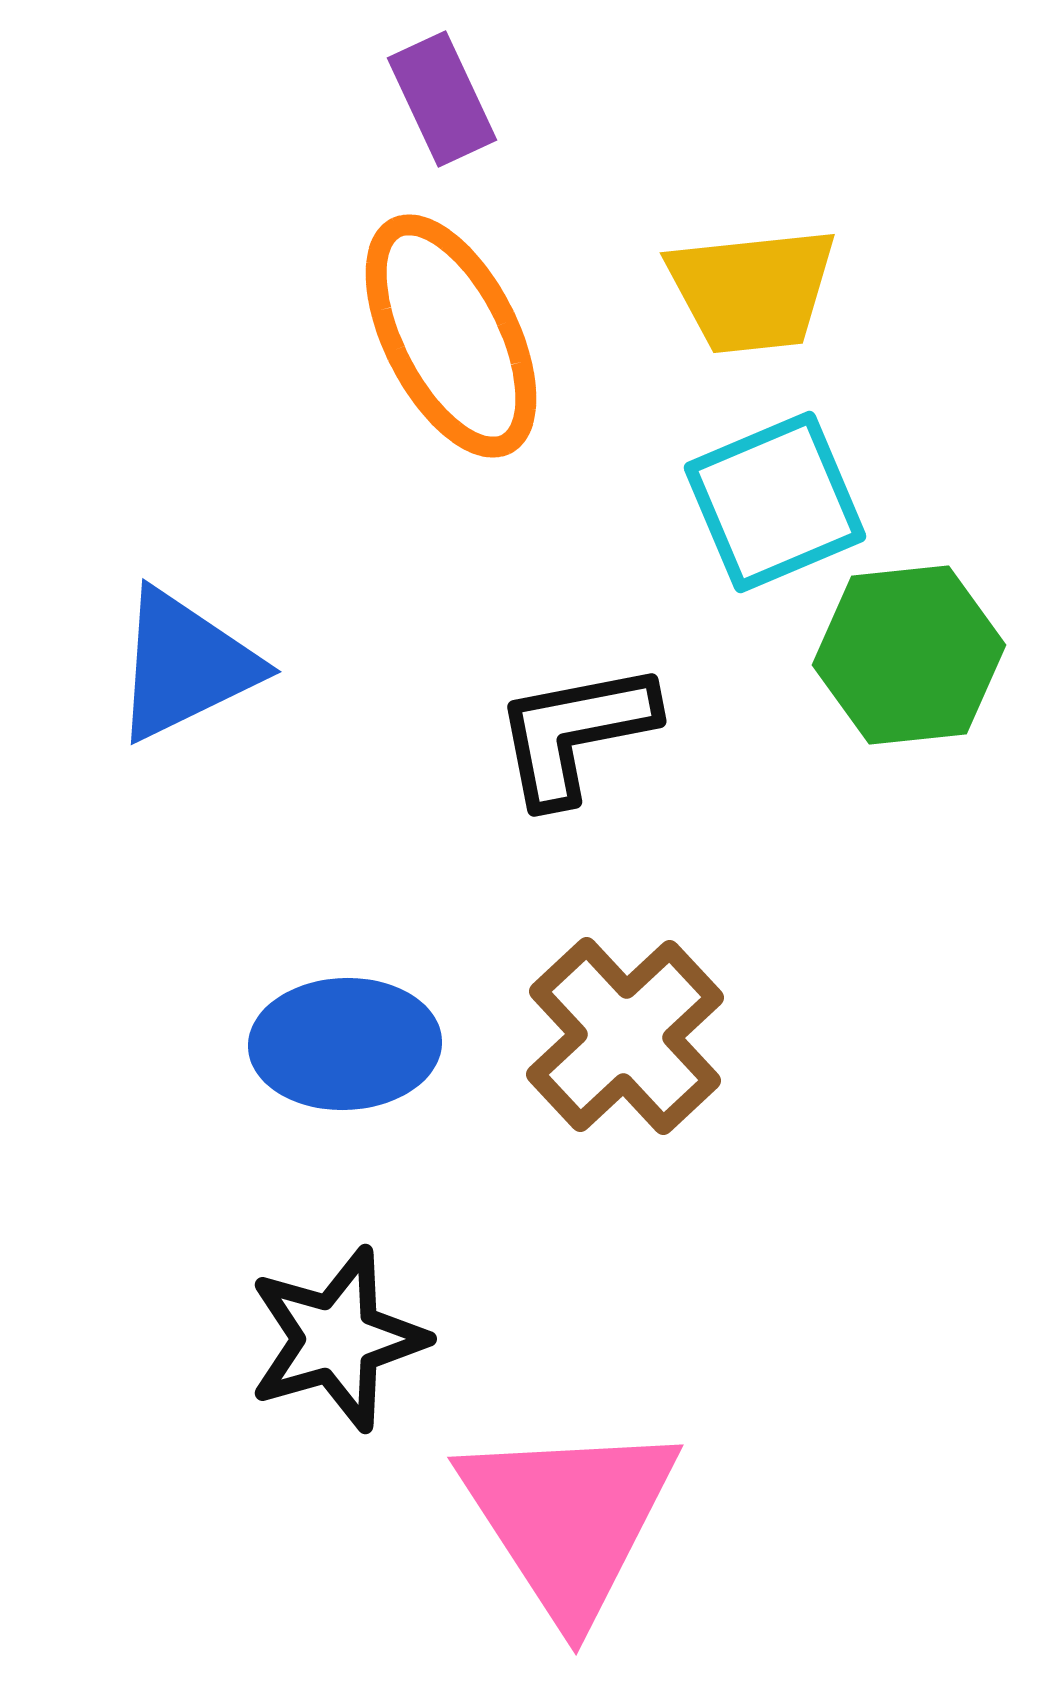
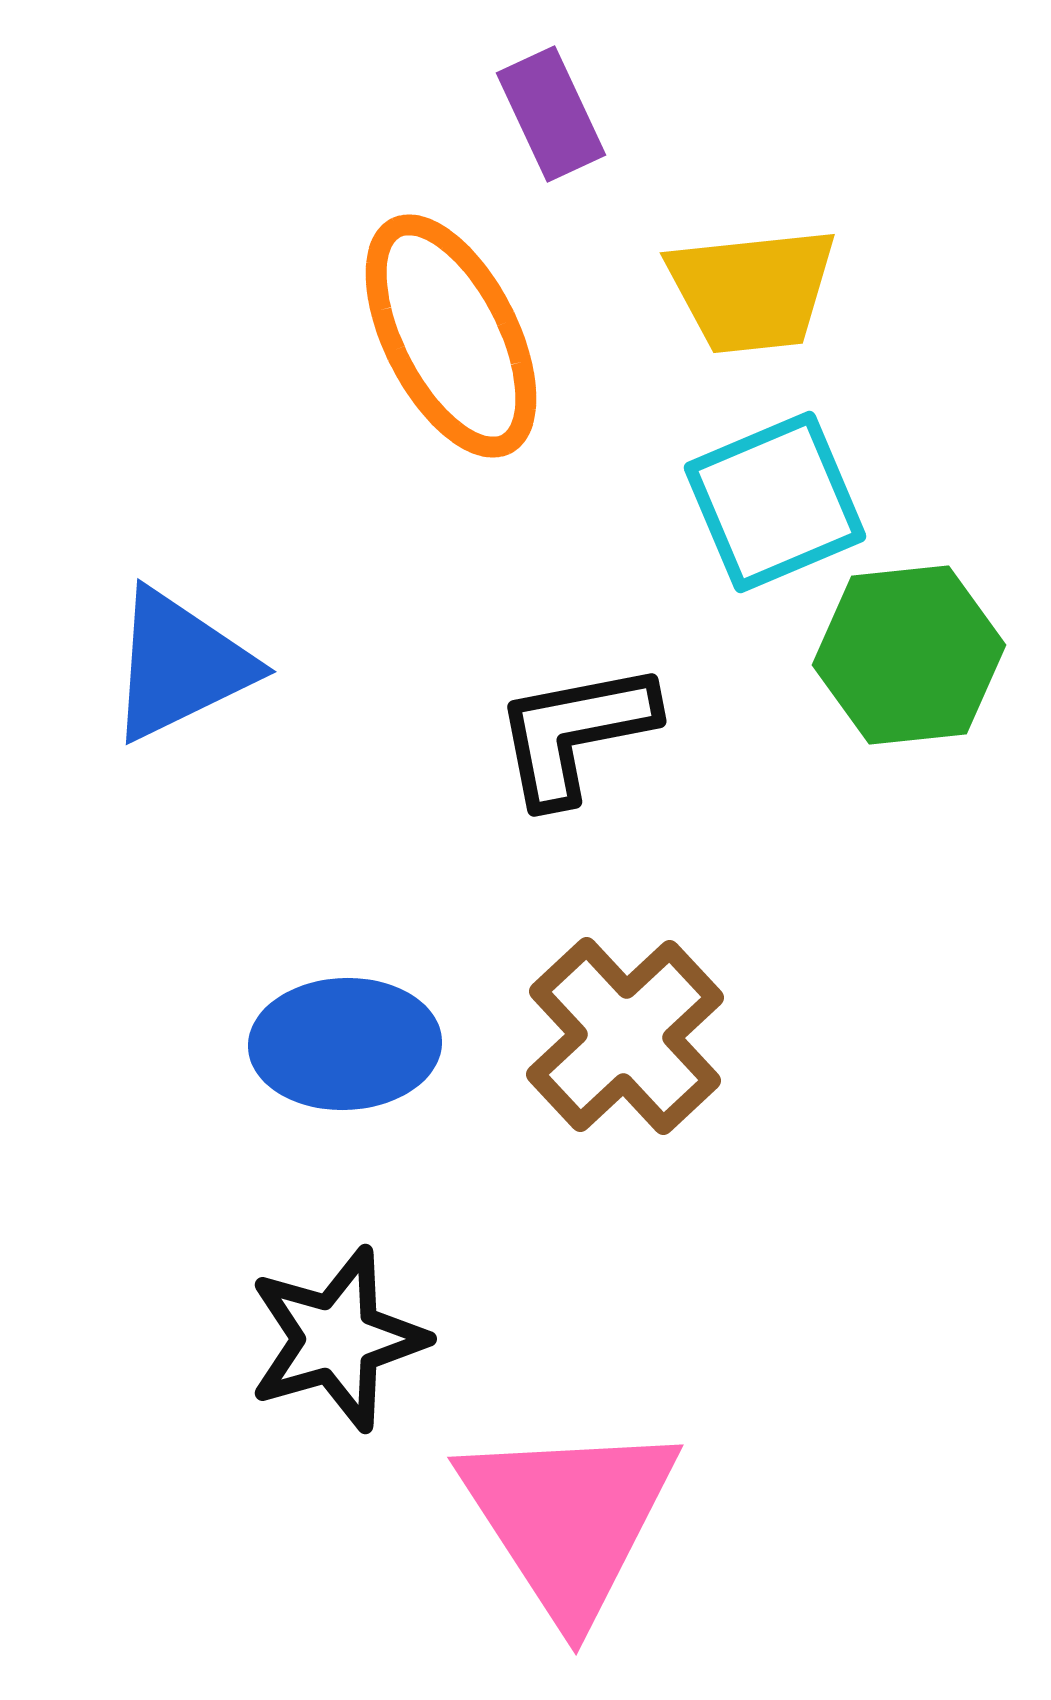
purple rectangle: moved 109 px right, 15 px down
blue triangle: moved 5 px left
